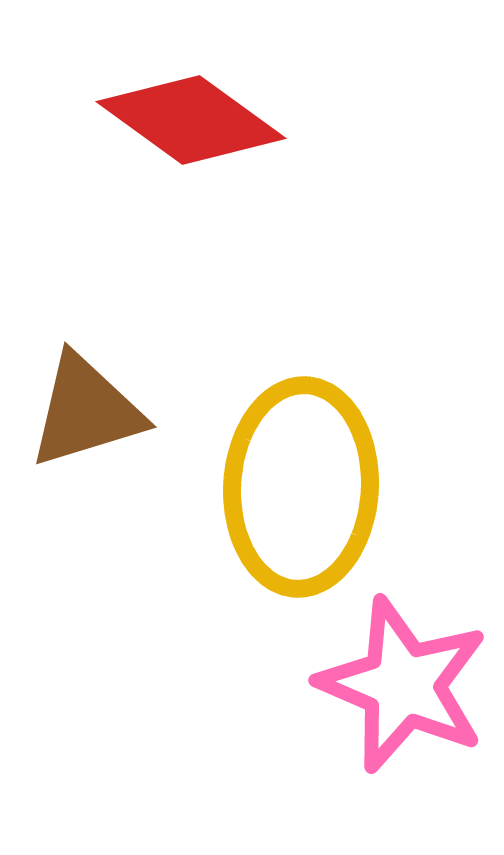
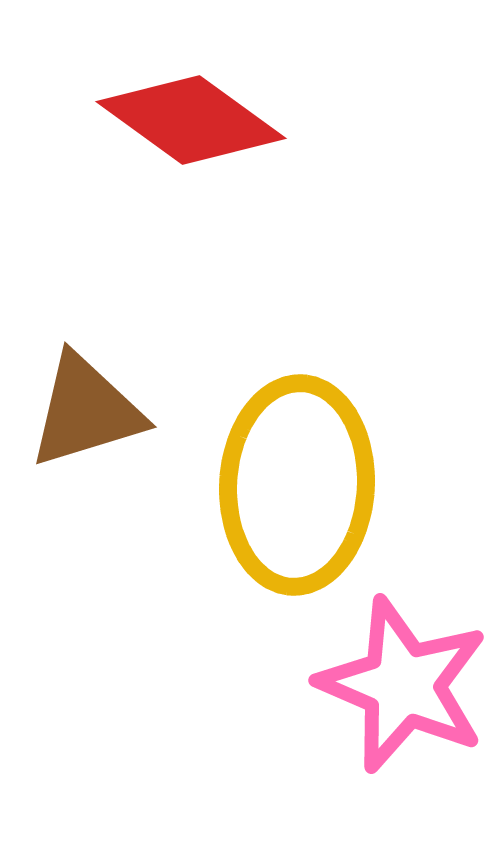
yellow ellipse: moved 4 px left, 2 px up
